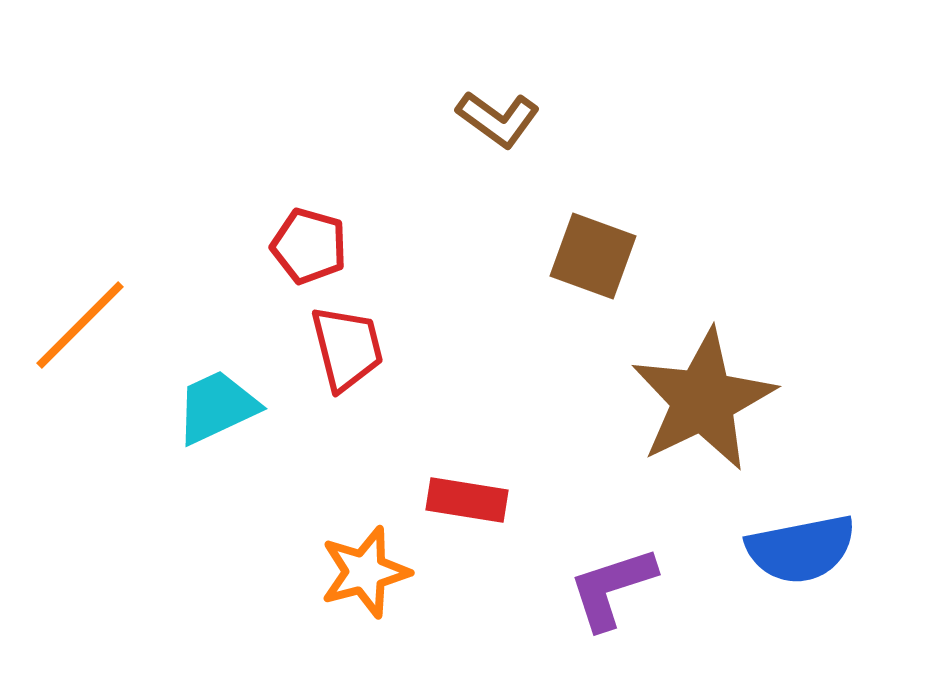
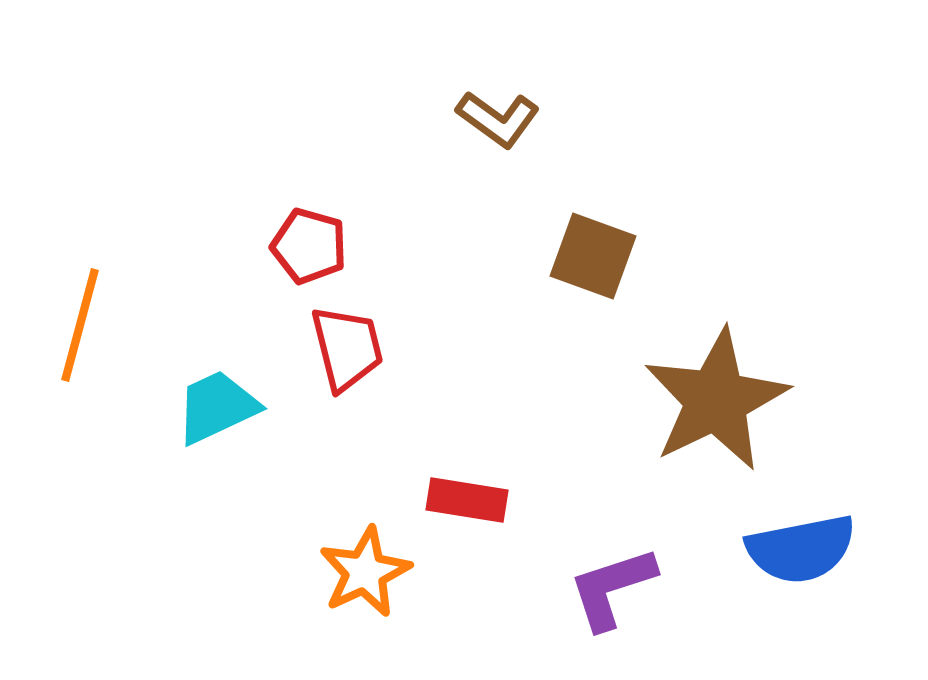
orange line: rotated 30 degrees counterclockwise
brown star: moved 13 px right
orange star: rotated 10 degrees counterclockwise
